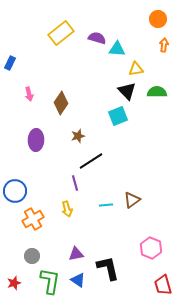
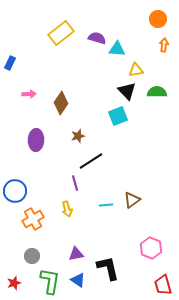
yellow triangle: moved 1 px down
pink arrow: rotated 80 degrees counterclockwise
